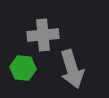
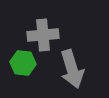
green hexagon: moved 5 px up
